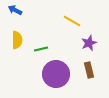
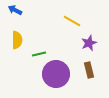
green line: moved 2 px left, 5 px down
